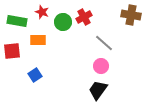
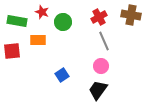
red cross: moved 15 px right
gray line: moved 2 px up; rotated 24 degrees clockwise
blue square: moved 27 px right
